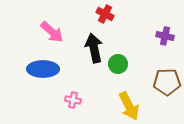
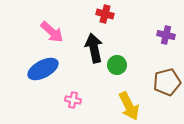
red cross: rotated 12 degrees counterclockwise
purple cross: moved 1 px right, 1 px up
green circle: moved 1 px left, 1 px down
blue ellipse: rotated 28 degrees counterclockwise
brown pentagon: rotated 12 degrees counterclockwise
